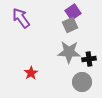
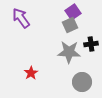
black cross: moved 2 px right, 15 px up
